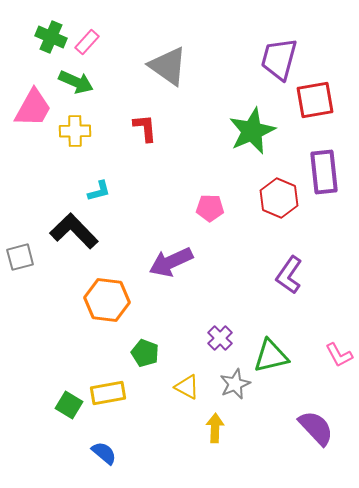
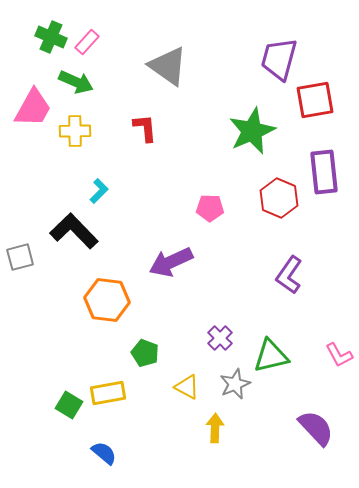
cyan L-shape: rotated 30 degrees counterclockwise
